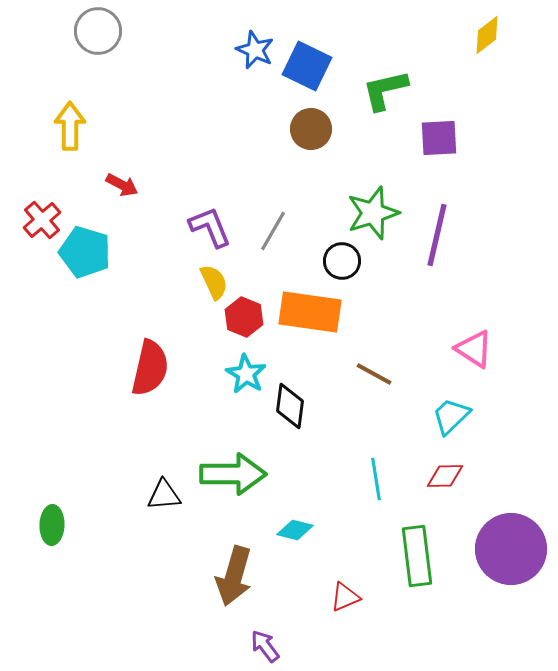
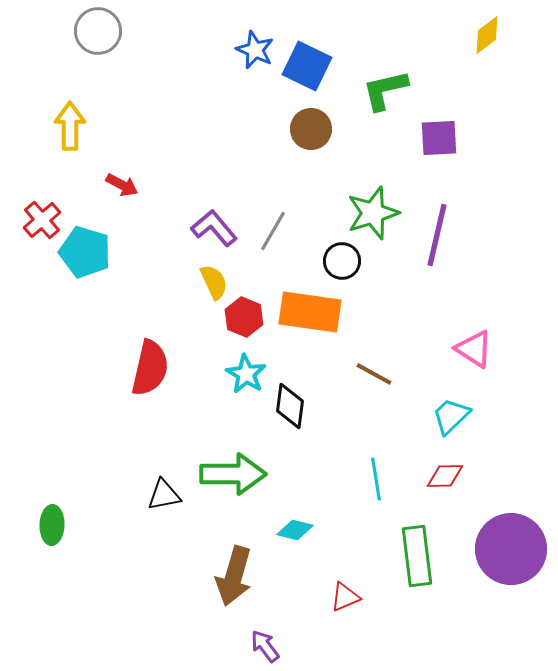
purple L-shape: moved 4 px right, 1 px down; rotated 18 degrees counterclockwise
black triangle: rotated 6 degrees counterclockwise
